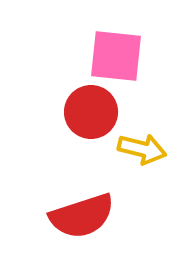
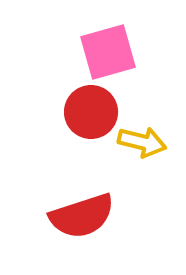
pink square: moved 8 px left, 4 px up; rotated 22 degrees counterclockwise
yellow arrow: moved 7 px up
